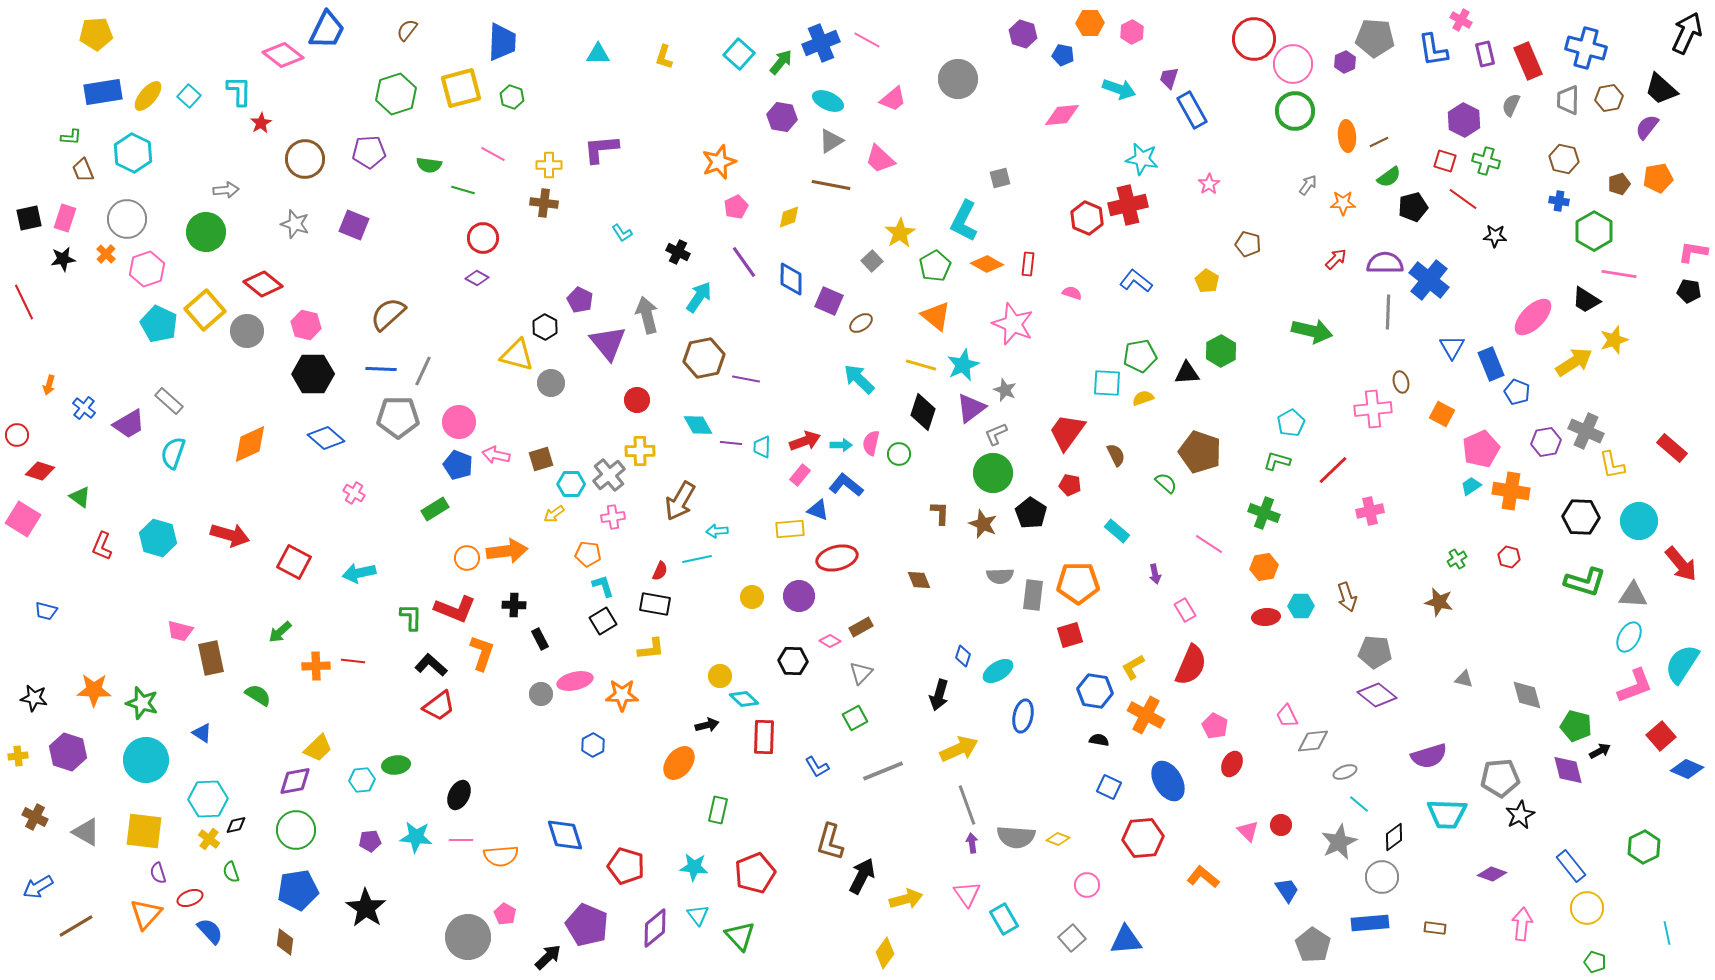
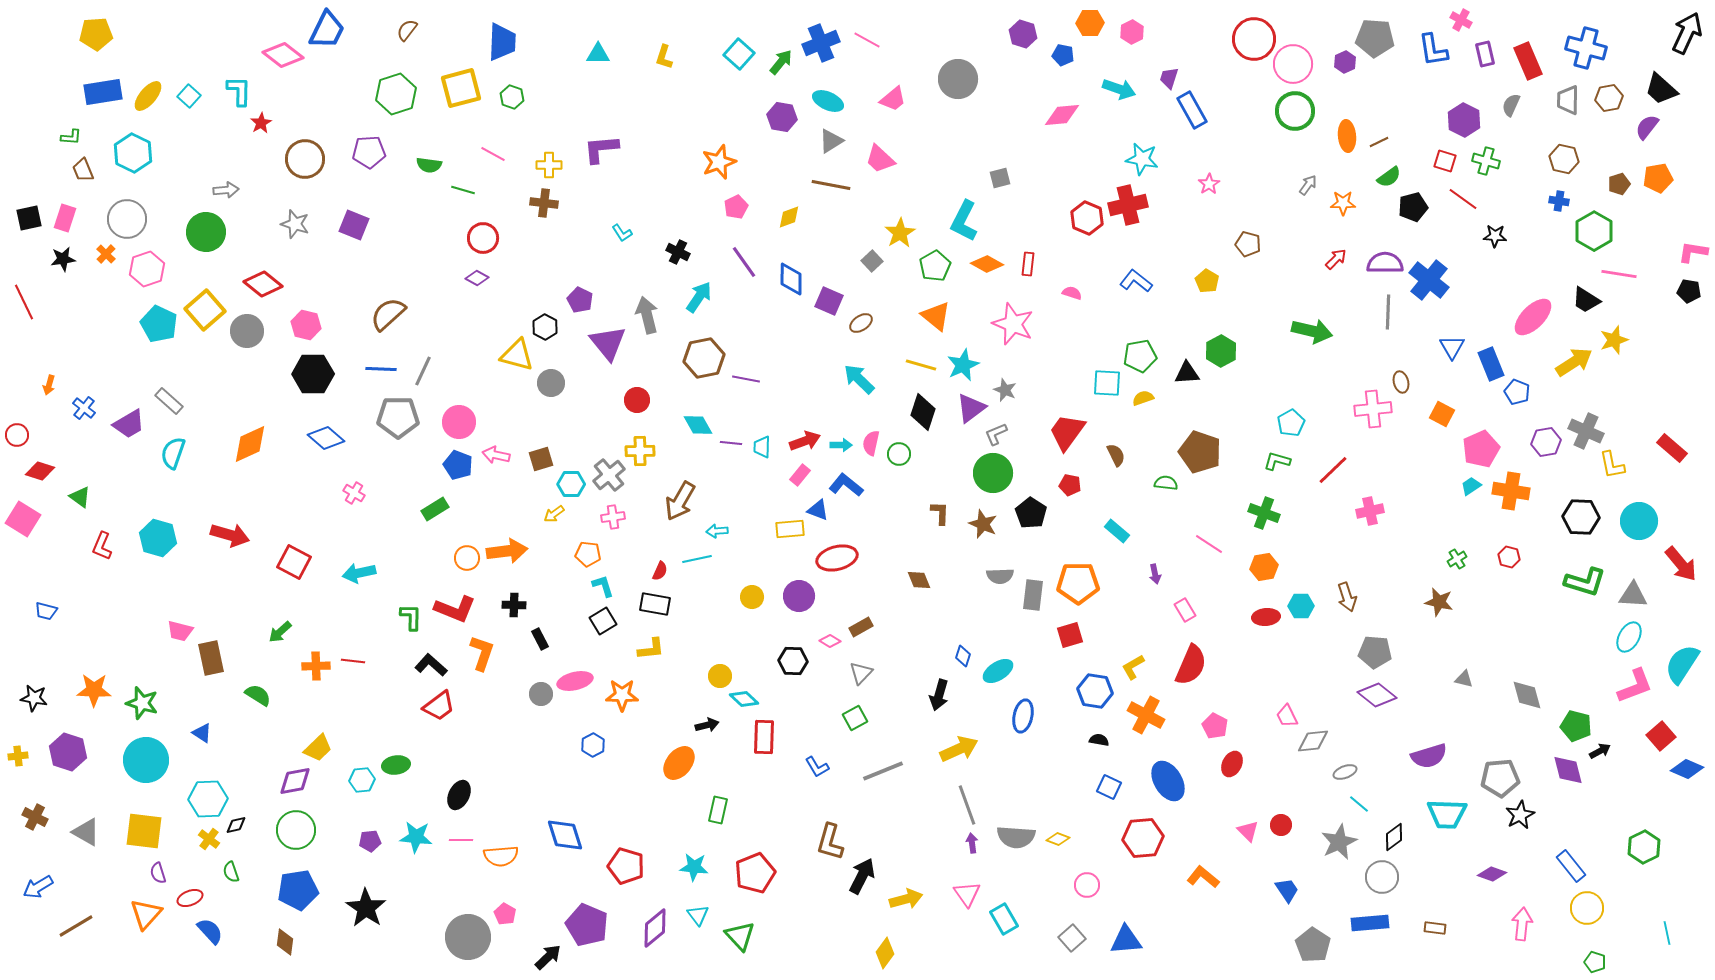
green semicircle at (1166, 483): rotated 35 degrees counterclockwise
